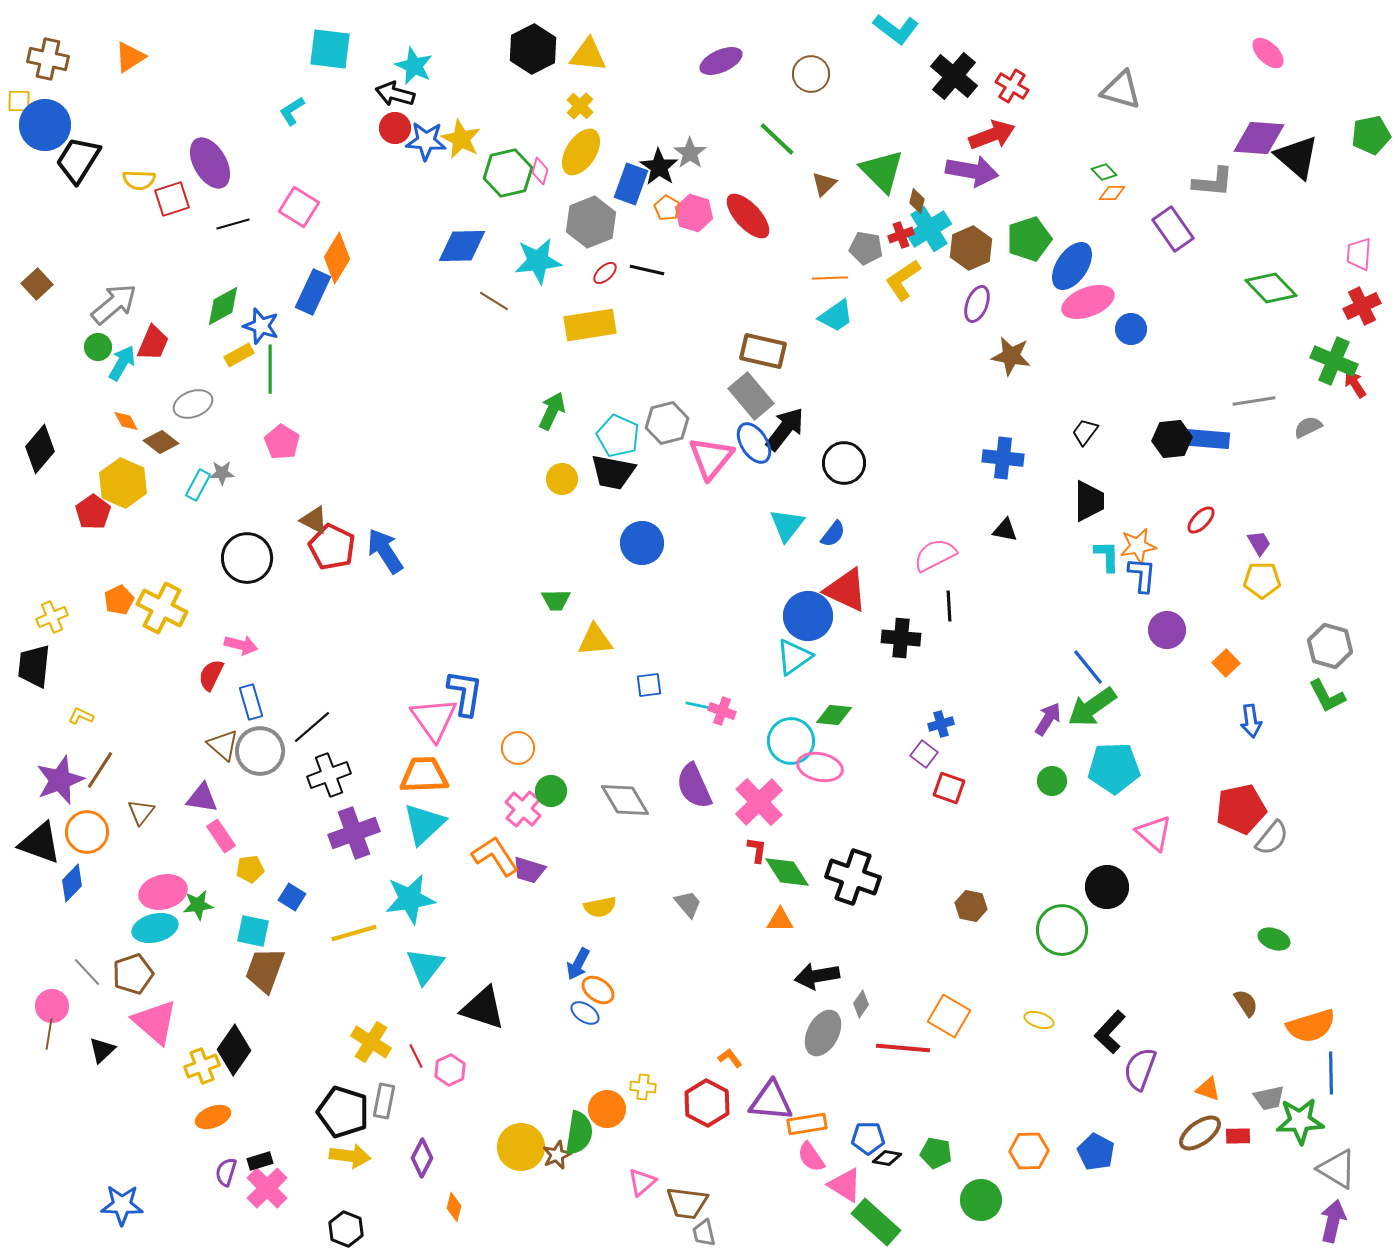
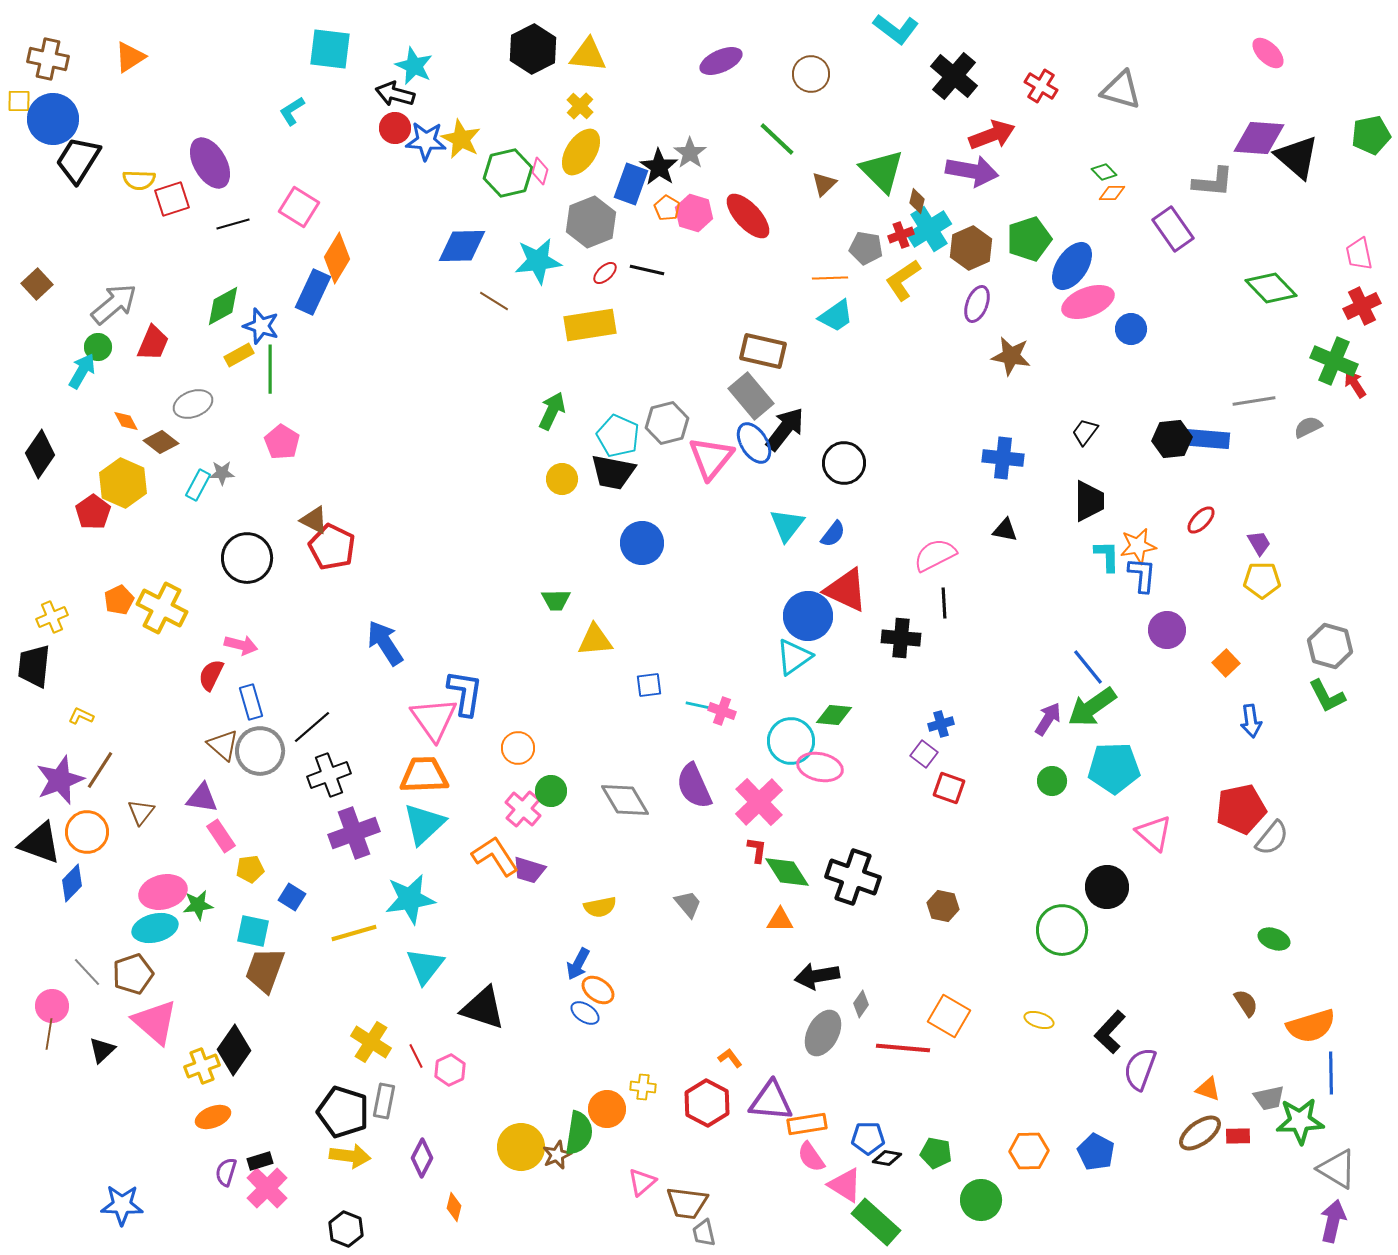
red cross at (1012, 86): moved 29 px right
blue circle at (45, 125): moved 8 px right, 6 px up
pink trapezoid at (1359, 254): rotated 16 degrees counterclockwise
cyan arrow at (122, 363): moved 40 px left, 8 px down
black diamond at (40, 449): moved 5 px down; rotated 6 degrees counterclockwise
blue arrow at (385, 551): moved 92 px down
black line at (949, 606): moved 5 px left, 3 px up
brown hexagon at (971, 906): moved 28 px left
